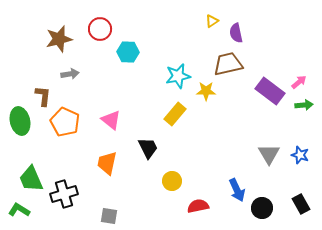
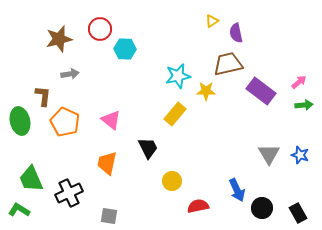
cyan hexagon: moved 3 px left, 3 px up
purple rectangle: moved 9 px left
black cross: moved 5 px right, 1 px up; rotated 8 degrees counterclockwise
black rectangle: moved 3 px left, 9 px down
